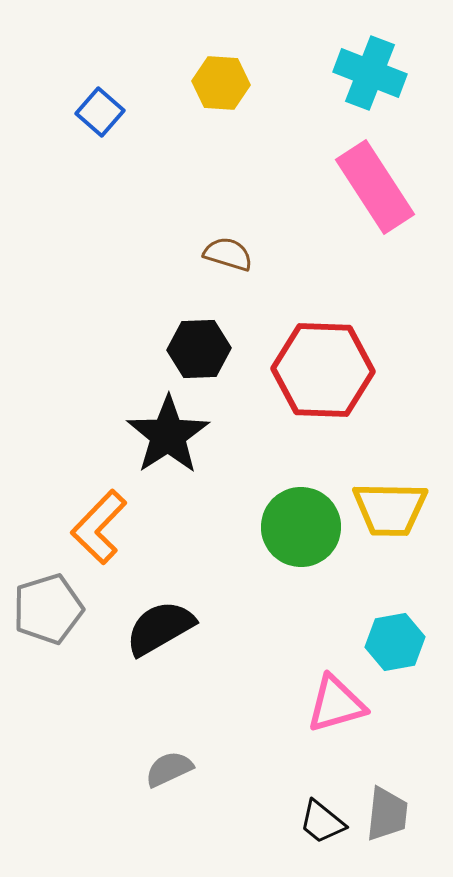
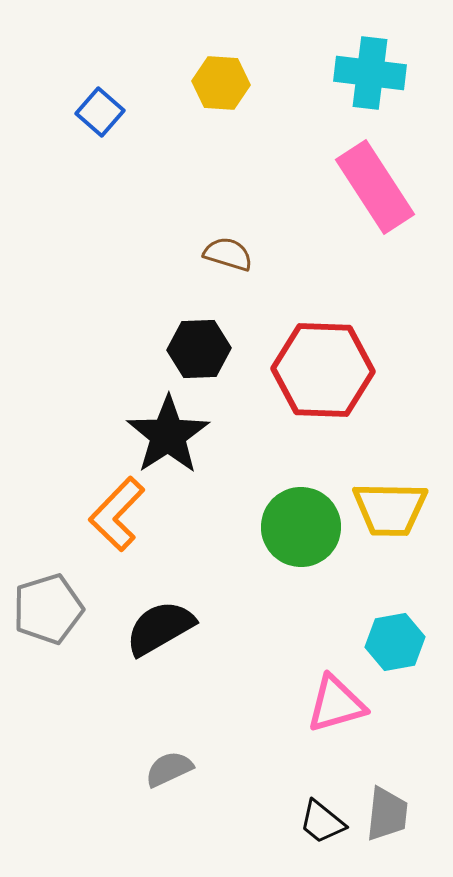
cyan cross: rotated 14 degrees counterclockwise
orange L-shape: moved 18 px right, 13 px up
